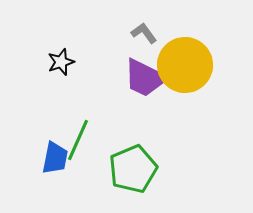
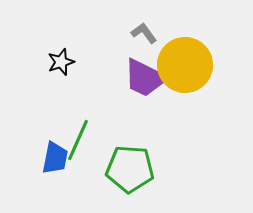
green pentagon: moved 3 px left; rotated 27 degrees clockwise
